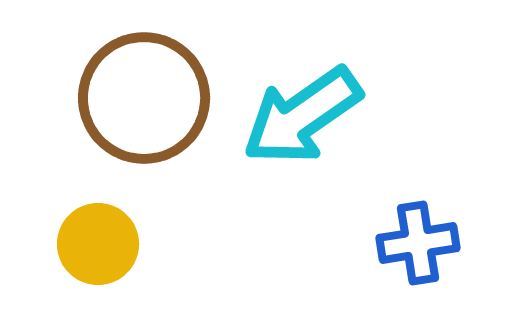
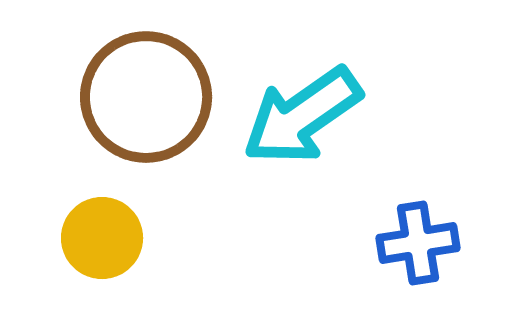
brown circle: moved 2 px right, 1 px up
yellow circle: moved 4 px right, 6 px up
